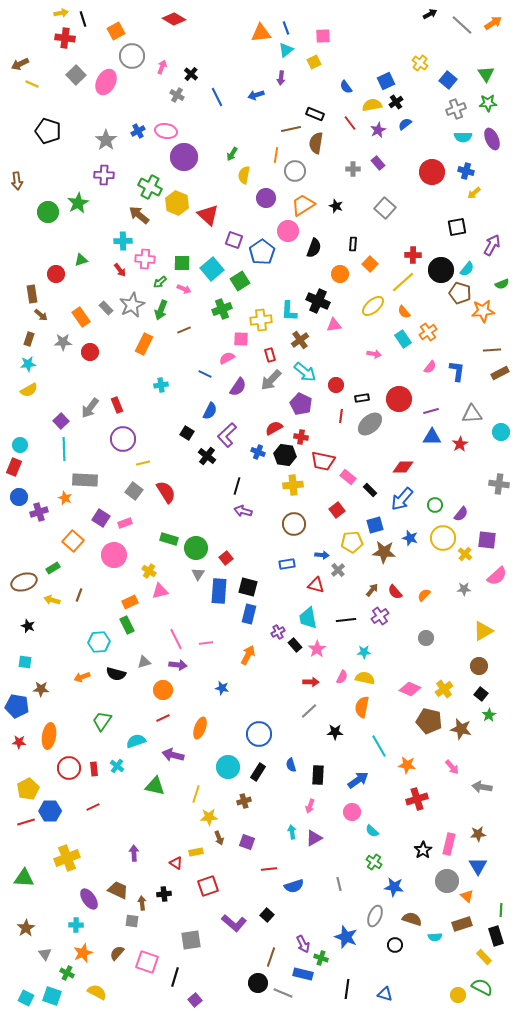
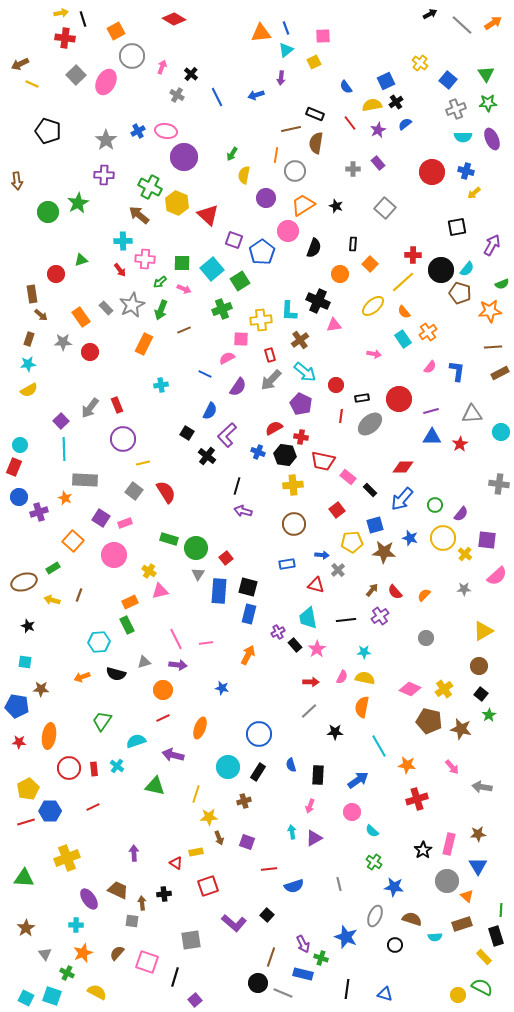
orange star at (483, 311): moved 7 px right
brown line at (492, 350): moved 1 px right, 3 px up
